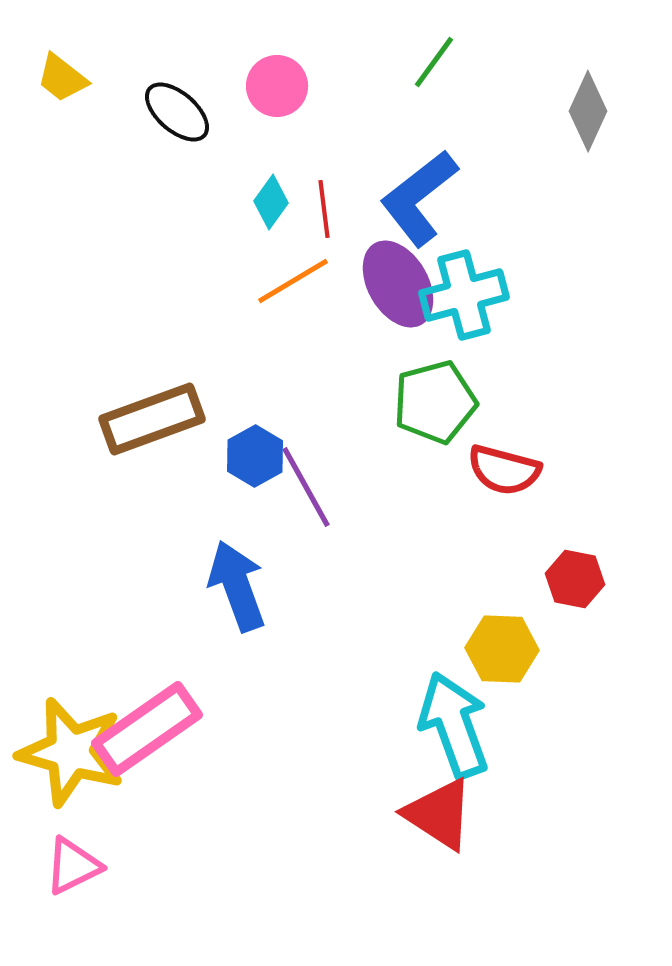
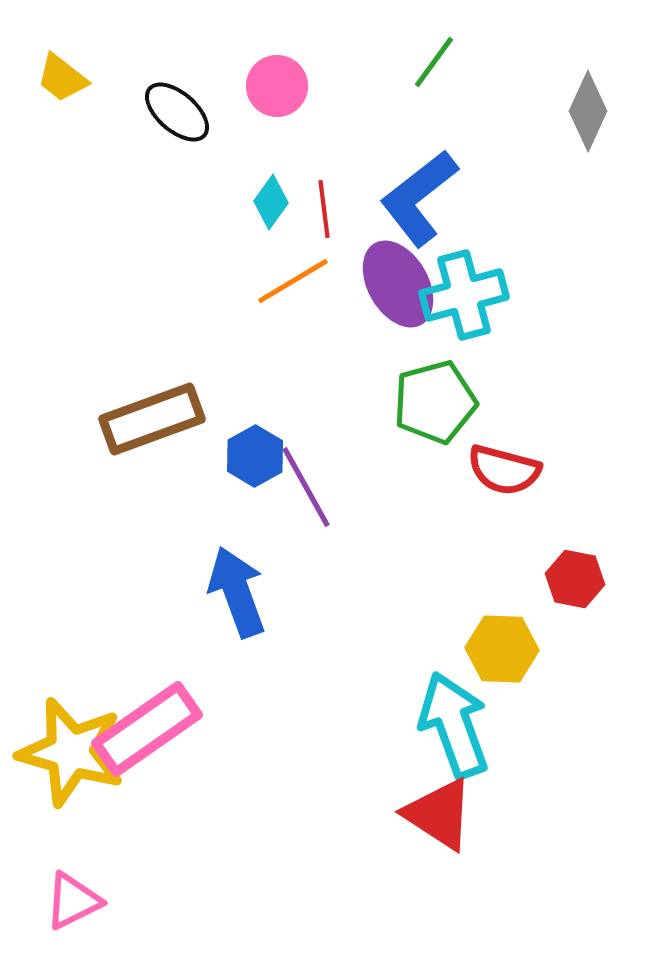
blue arrow: moved 6 px down
pink triangle: moved 35 px down
